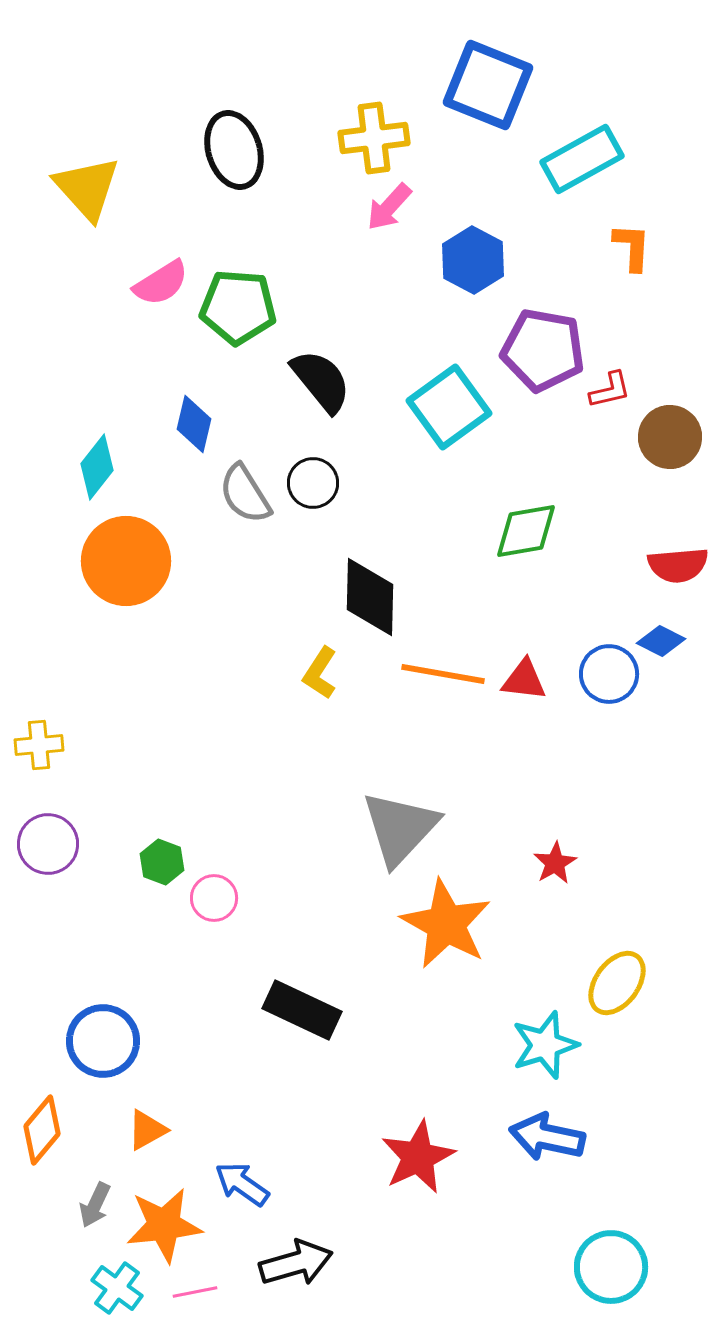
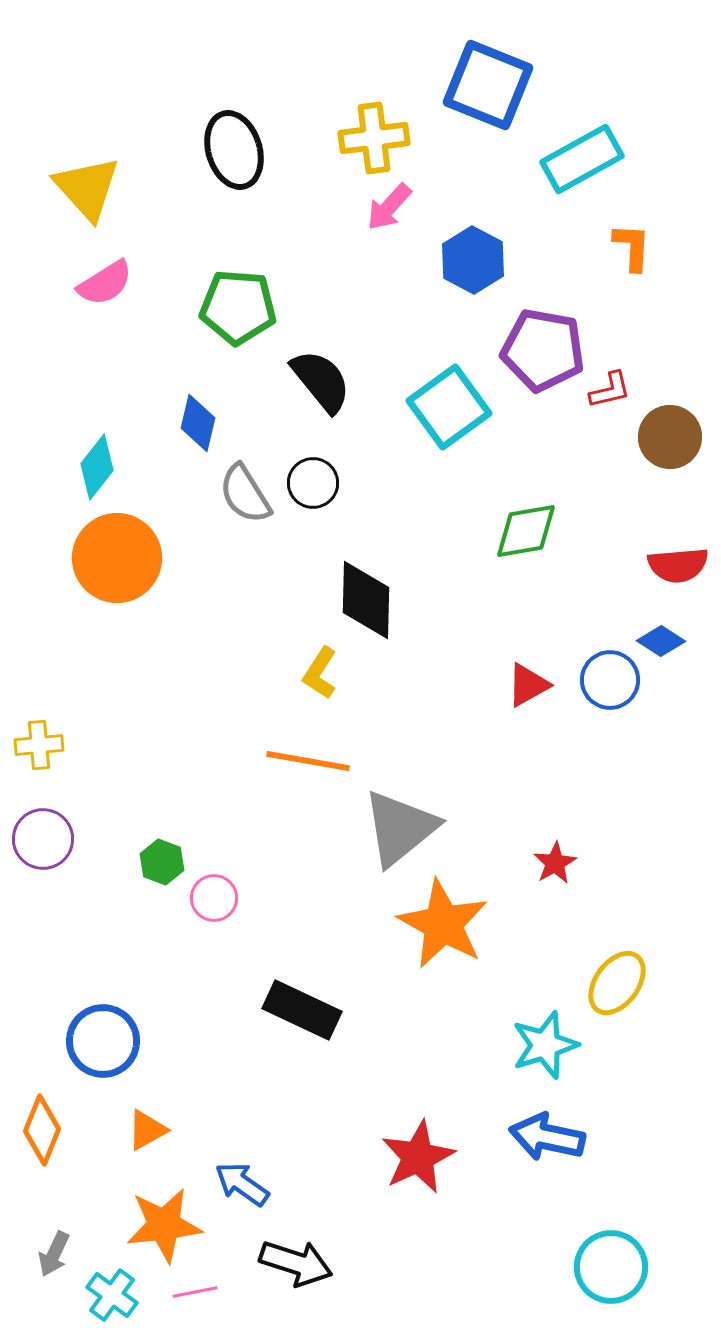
pink semicircle at (161, 283): moved 56 px left
blue diamond at (194, 424): moved 4 px right, 1 px up
orange circle at (126, 561): moved 9 px left, 3 px up
black diamond at (370, 597): moved 4 px left, 3 px down
blue diamond at (661, 641): rotated 6 degrees clockwise
orange line at (443, 674): moved 135 px left, 87 px down
blue circle at (609, 674): moved 1 px right, 6 px down
red triangle at (524, 680): moved 4 px right, 5 px down; rotated 36 degrees counterclockwise
gray triangle at (400, 828): rotated 8 degrees clockwise
purple circle at (48, 844): moved 5 px left, 5 px up
orange star at (446, 924): moved 3 px left
orange diamond at (42, 1130): rotated 18 degrees counterclockwise
gray arrow at (95, 1205): moved 41 px left, 49 px down
black arrow at (296, 1263): rotated 34 degrees clockwise
cyan cross at (117, 1288): moved 5 px left, 7 px down
